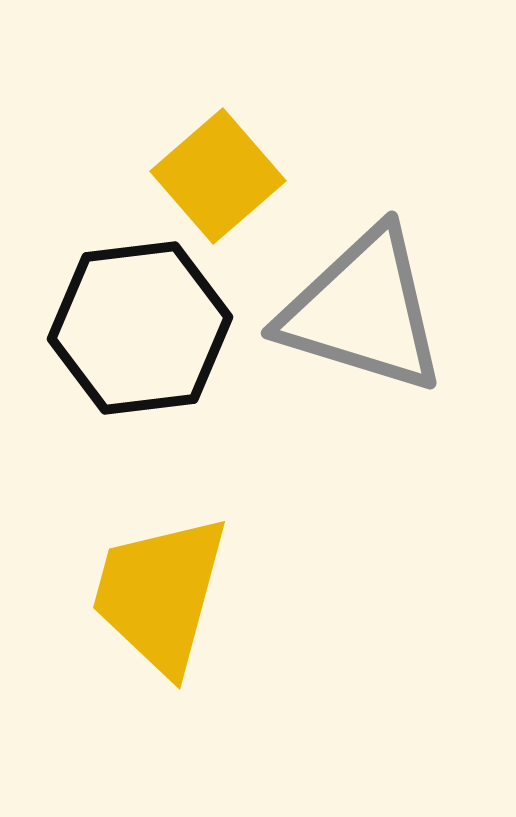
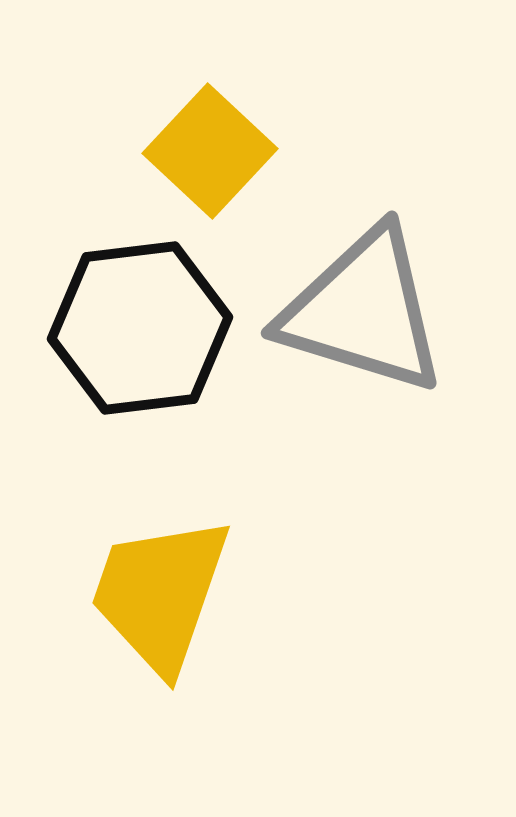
yellow square: moved 8 px left, 25 px up; rotated 6 degrees counterclockwise
yellow trapezoid: rotated 4 degrees clockwise
